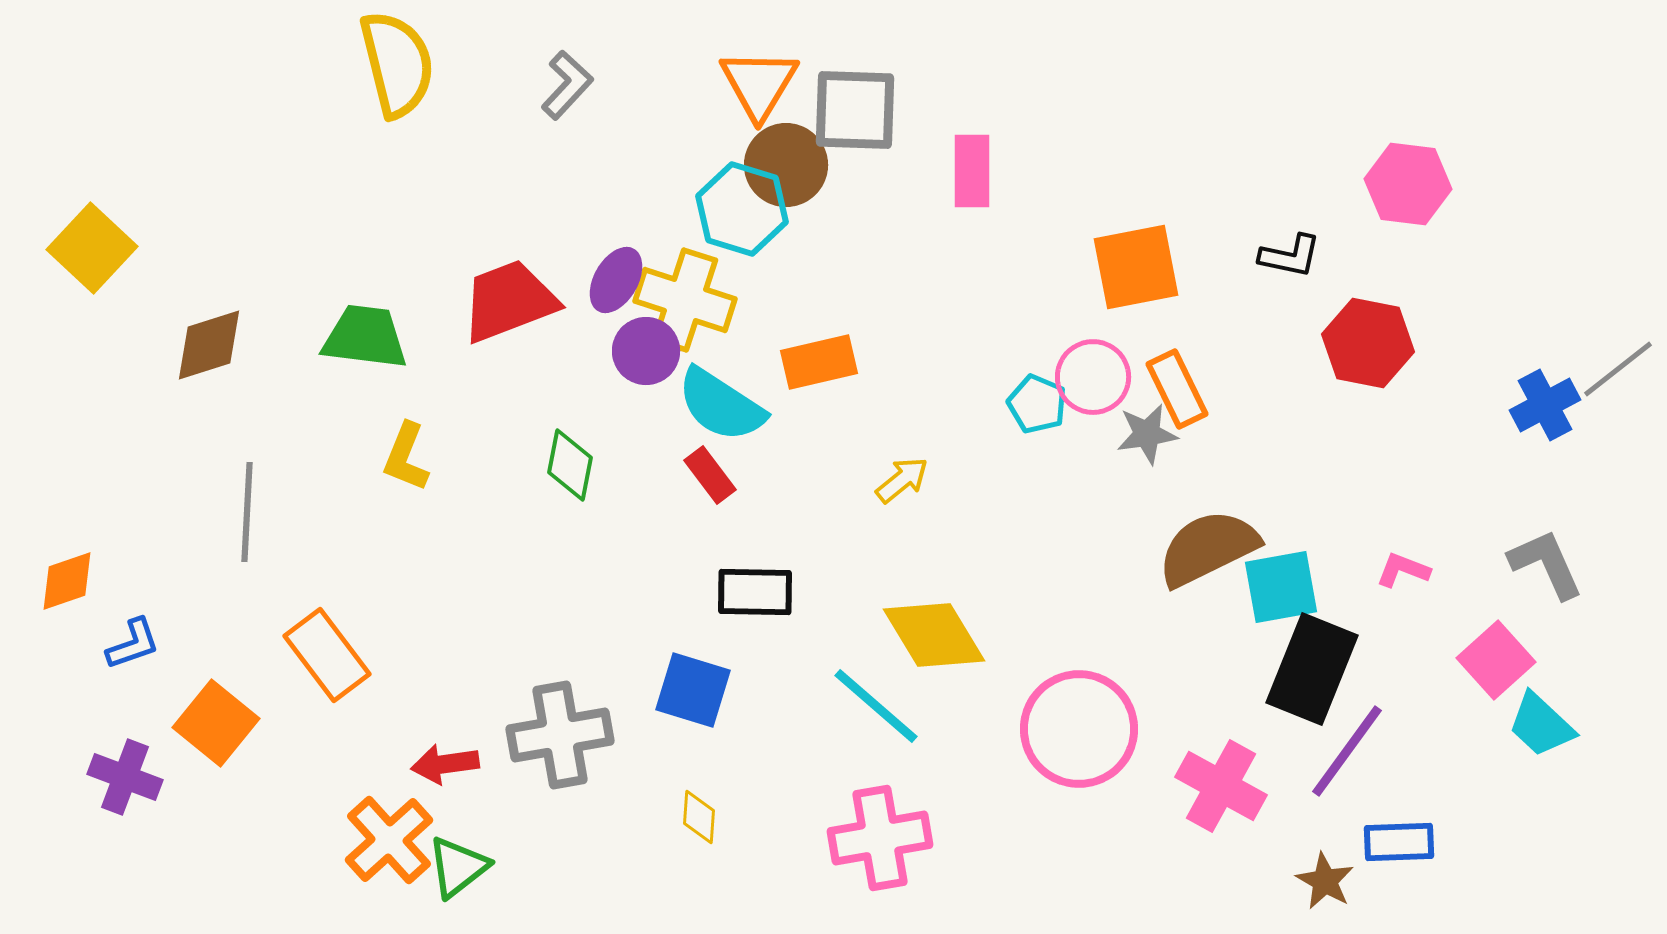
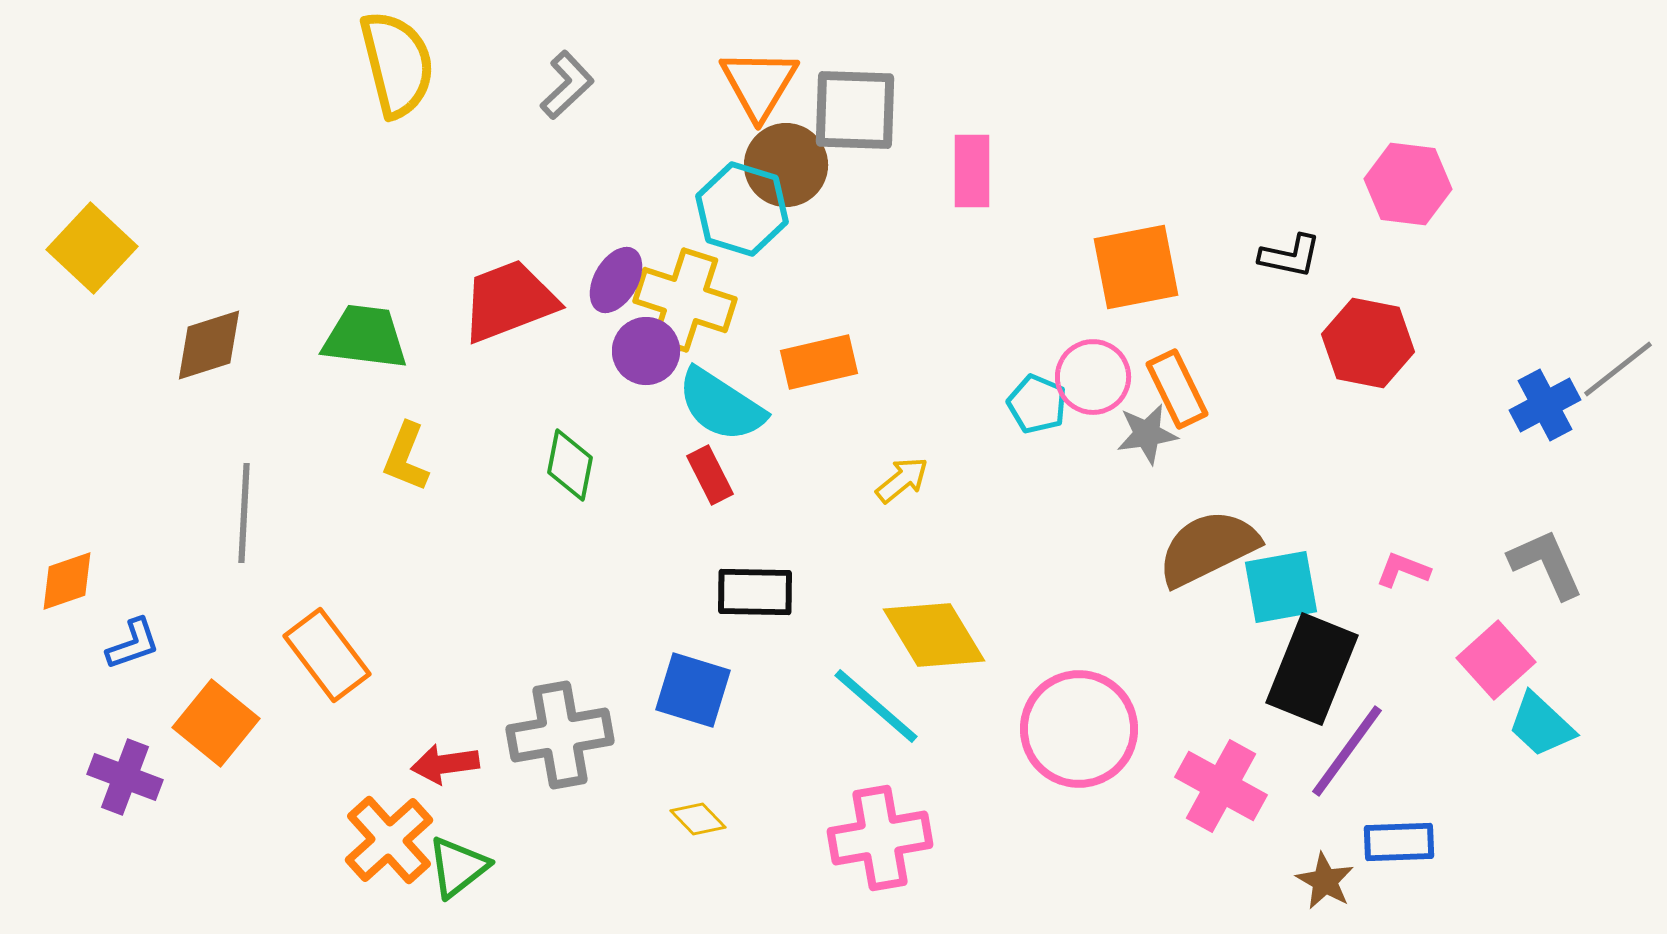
gray L-shape at (567, 85): rotated 4 degrees clockwise
red rectangle at (710, 475): rotated 10 degrees clockwise
gray line at (247, 512): moved 3 px left, 1 px down
yellow diamond at (699, 817): moved 1 px left, 2 px down; rotated 48 degrees counterclockwise
